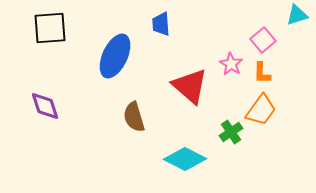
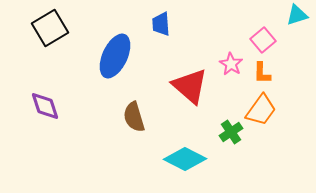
black square: rotated 27 degrees counterclockwise
